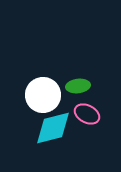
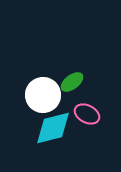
green ellipse: moved 6 px left, 4 px up; rotated 30 degrees counterclockwise
